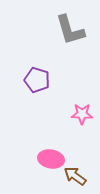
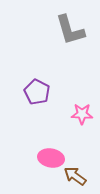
purple pentagon: moved 12 px down; rotated 10 degrees clockwise
pink ellipse: moved 1 px up
